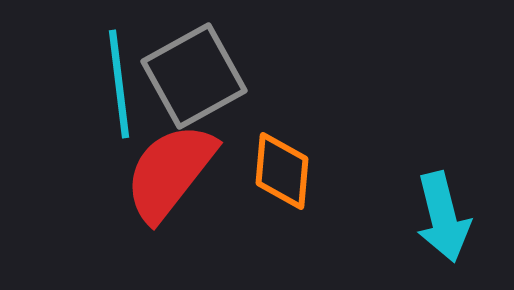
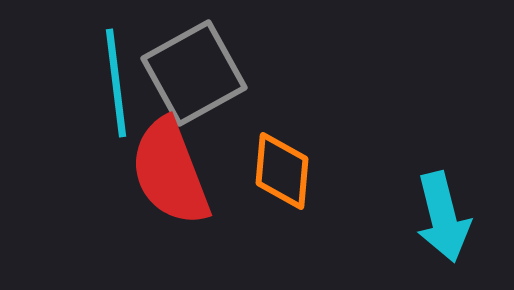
gray square: moved 3 px up
cyan line: moved 3 px left, 1 px up
red semicircle: rotated 59 degrees counterclockwise
